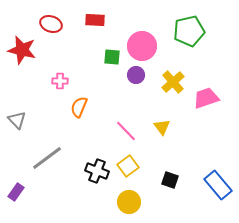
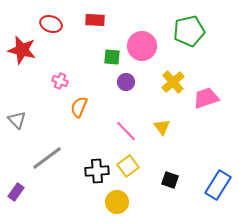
purple circle: moved 10 px left, 7 px down
pink cross: rotated 21 degrees clockwise
black cross: rotated 25 degrees counterclockwise
blue rectangle: rotated 72 degrees clockwise
yellow circle: moved 12 px left
